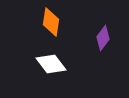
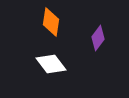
purple diamond: moved 5 px left
